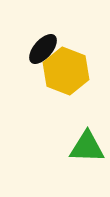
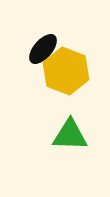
green triangle: moved 17 px left, 12 px up
